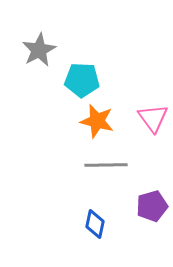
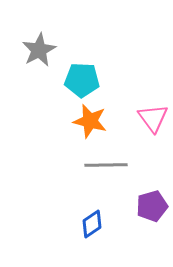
orange star: moved 7 px left
blue diamond: moved 3 px left; rotated 44 degrees clockwise
